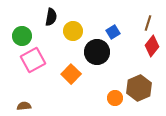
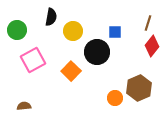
blue square: moved 2 px right; rotated 32 degrees clockwise
green circle: moved 5 px left, 6 px up
orange square: moved 3 px up
